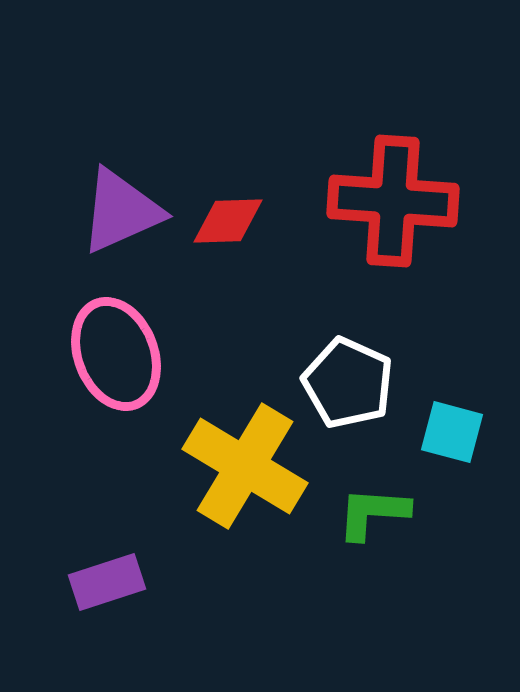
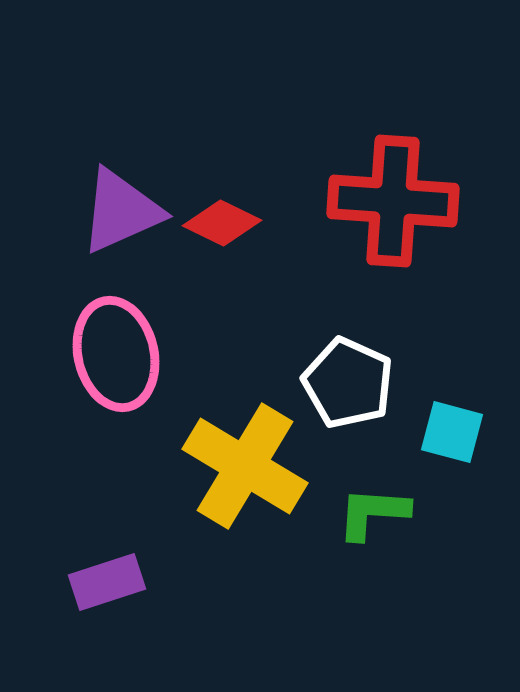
red diamond: moved 6 px left, 2 px down; rotated 28 degrees clockwise
pink ellipse: rotated 8 degrees clockwise
